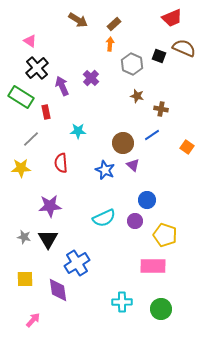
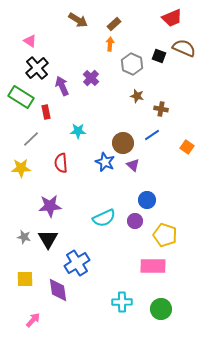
blue star: moved 8 px up
